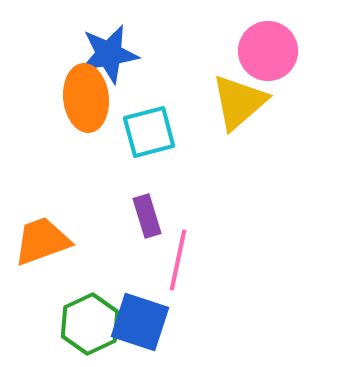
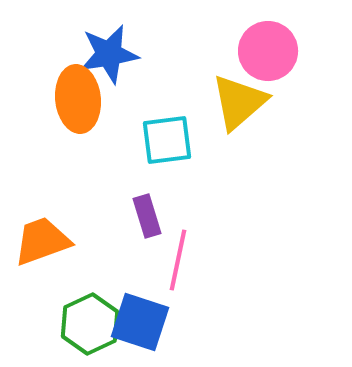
orange ellipse: moved 8 px left, 1 px down
cyan square: moved 18 px right, 8 px down; rotated 8 degrees clockwise
